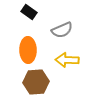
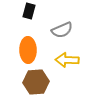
black rectangle: moved 1 px up; rotated 70 degrees clockwise
